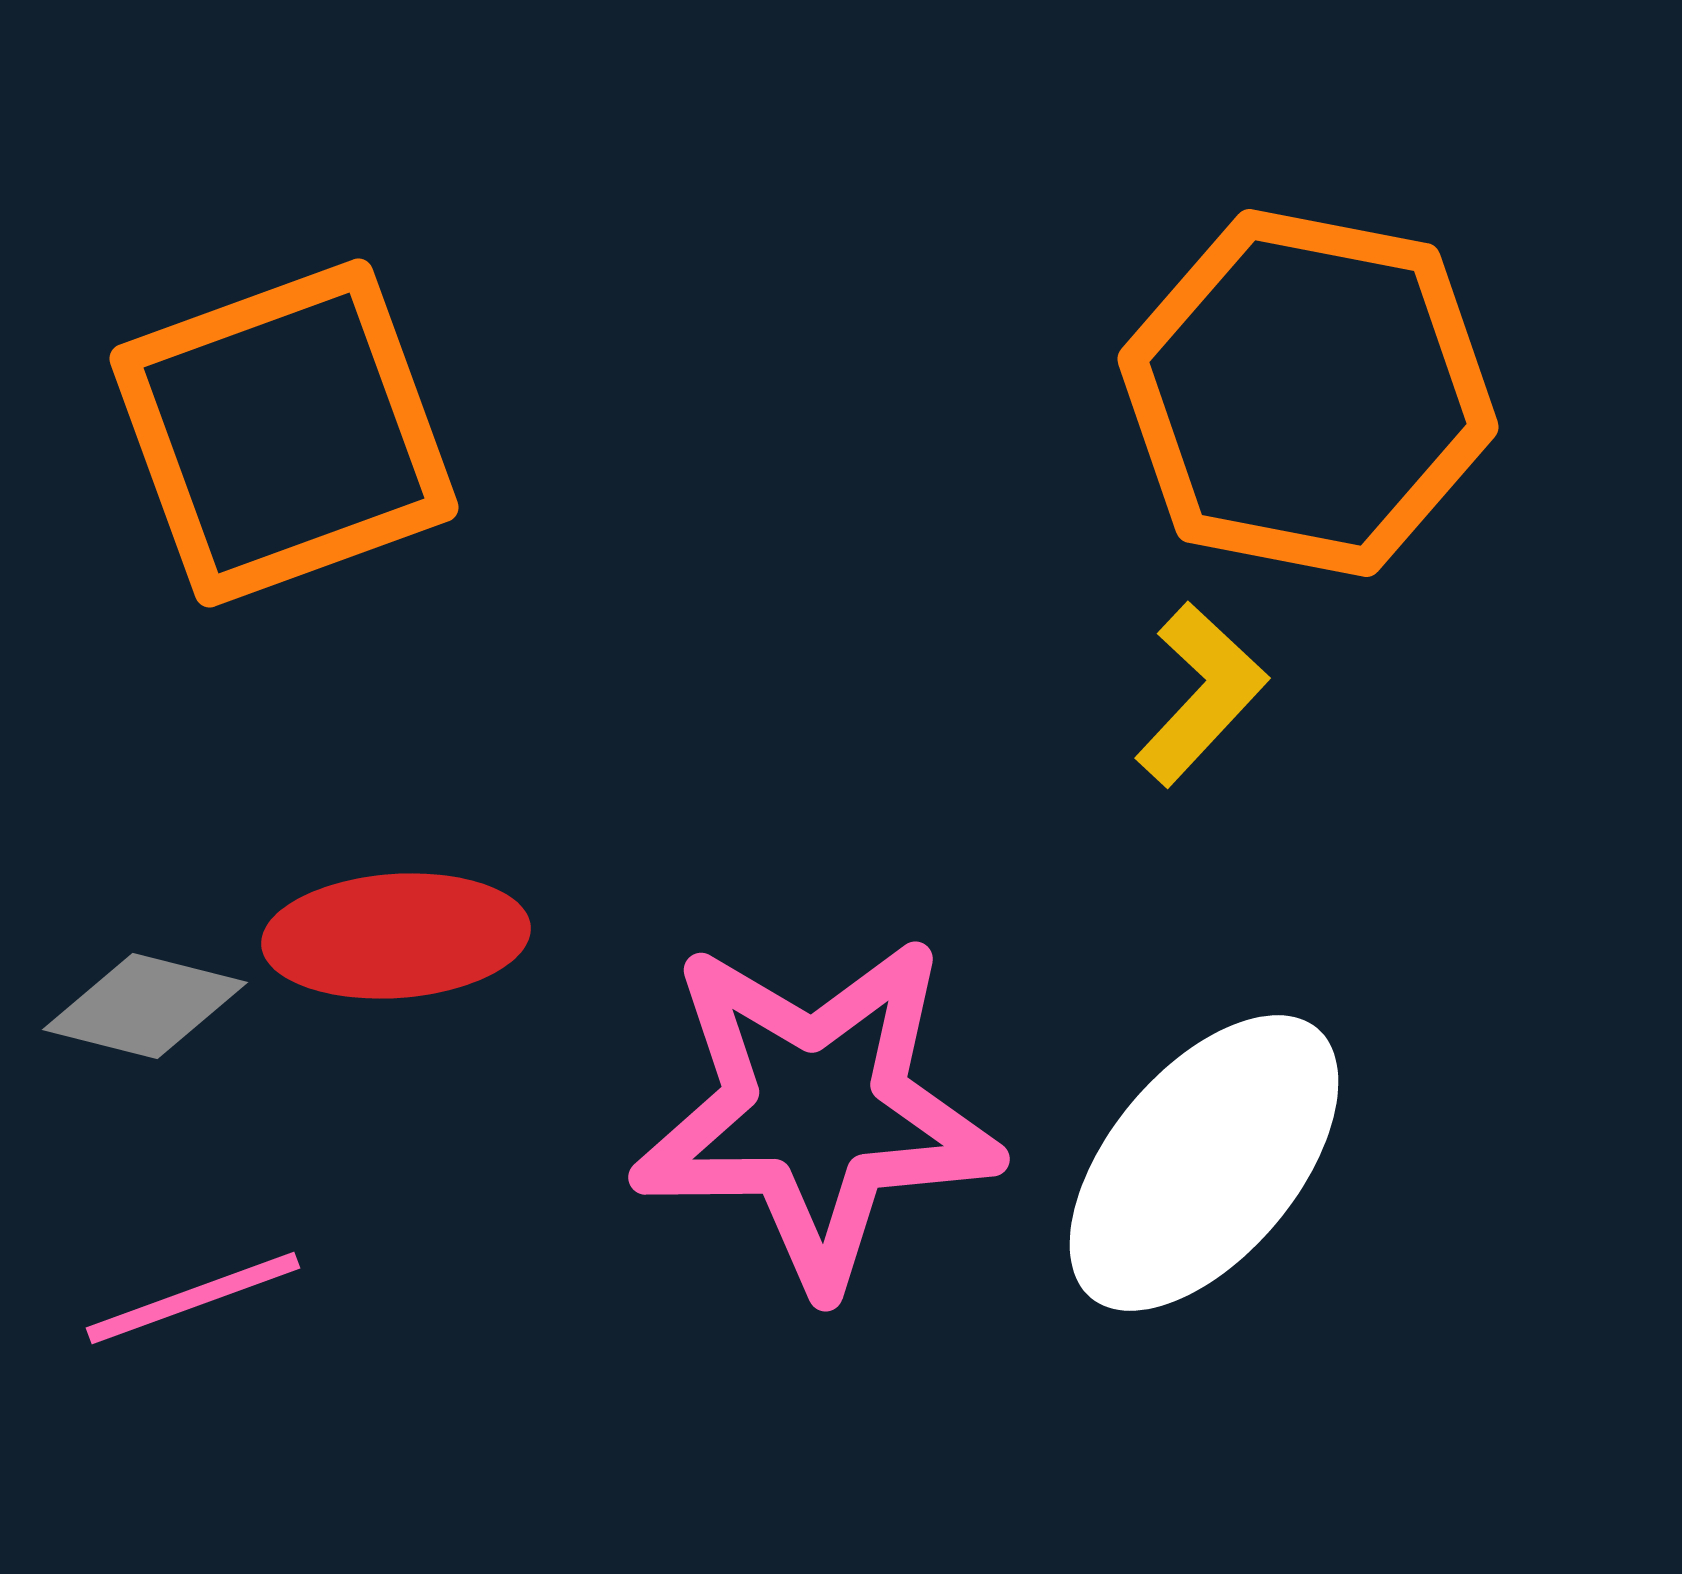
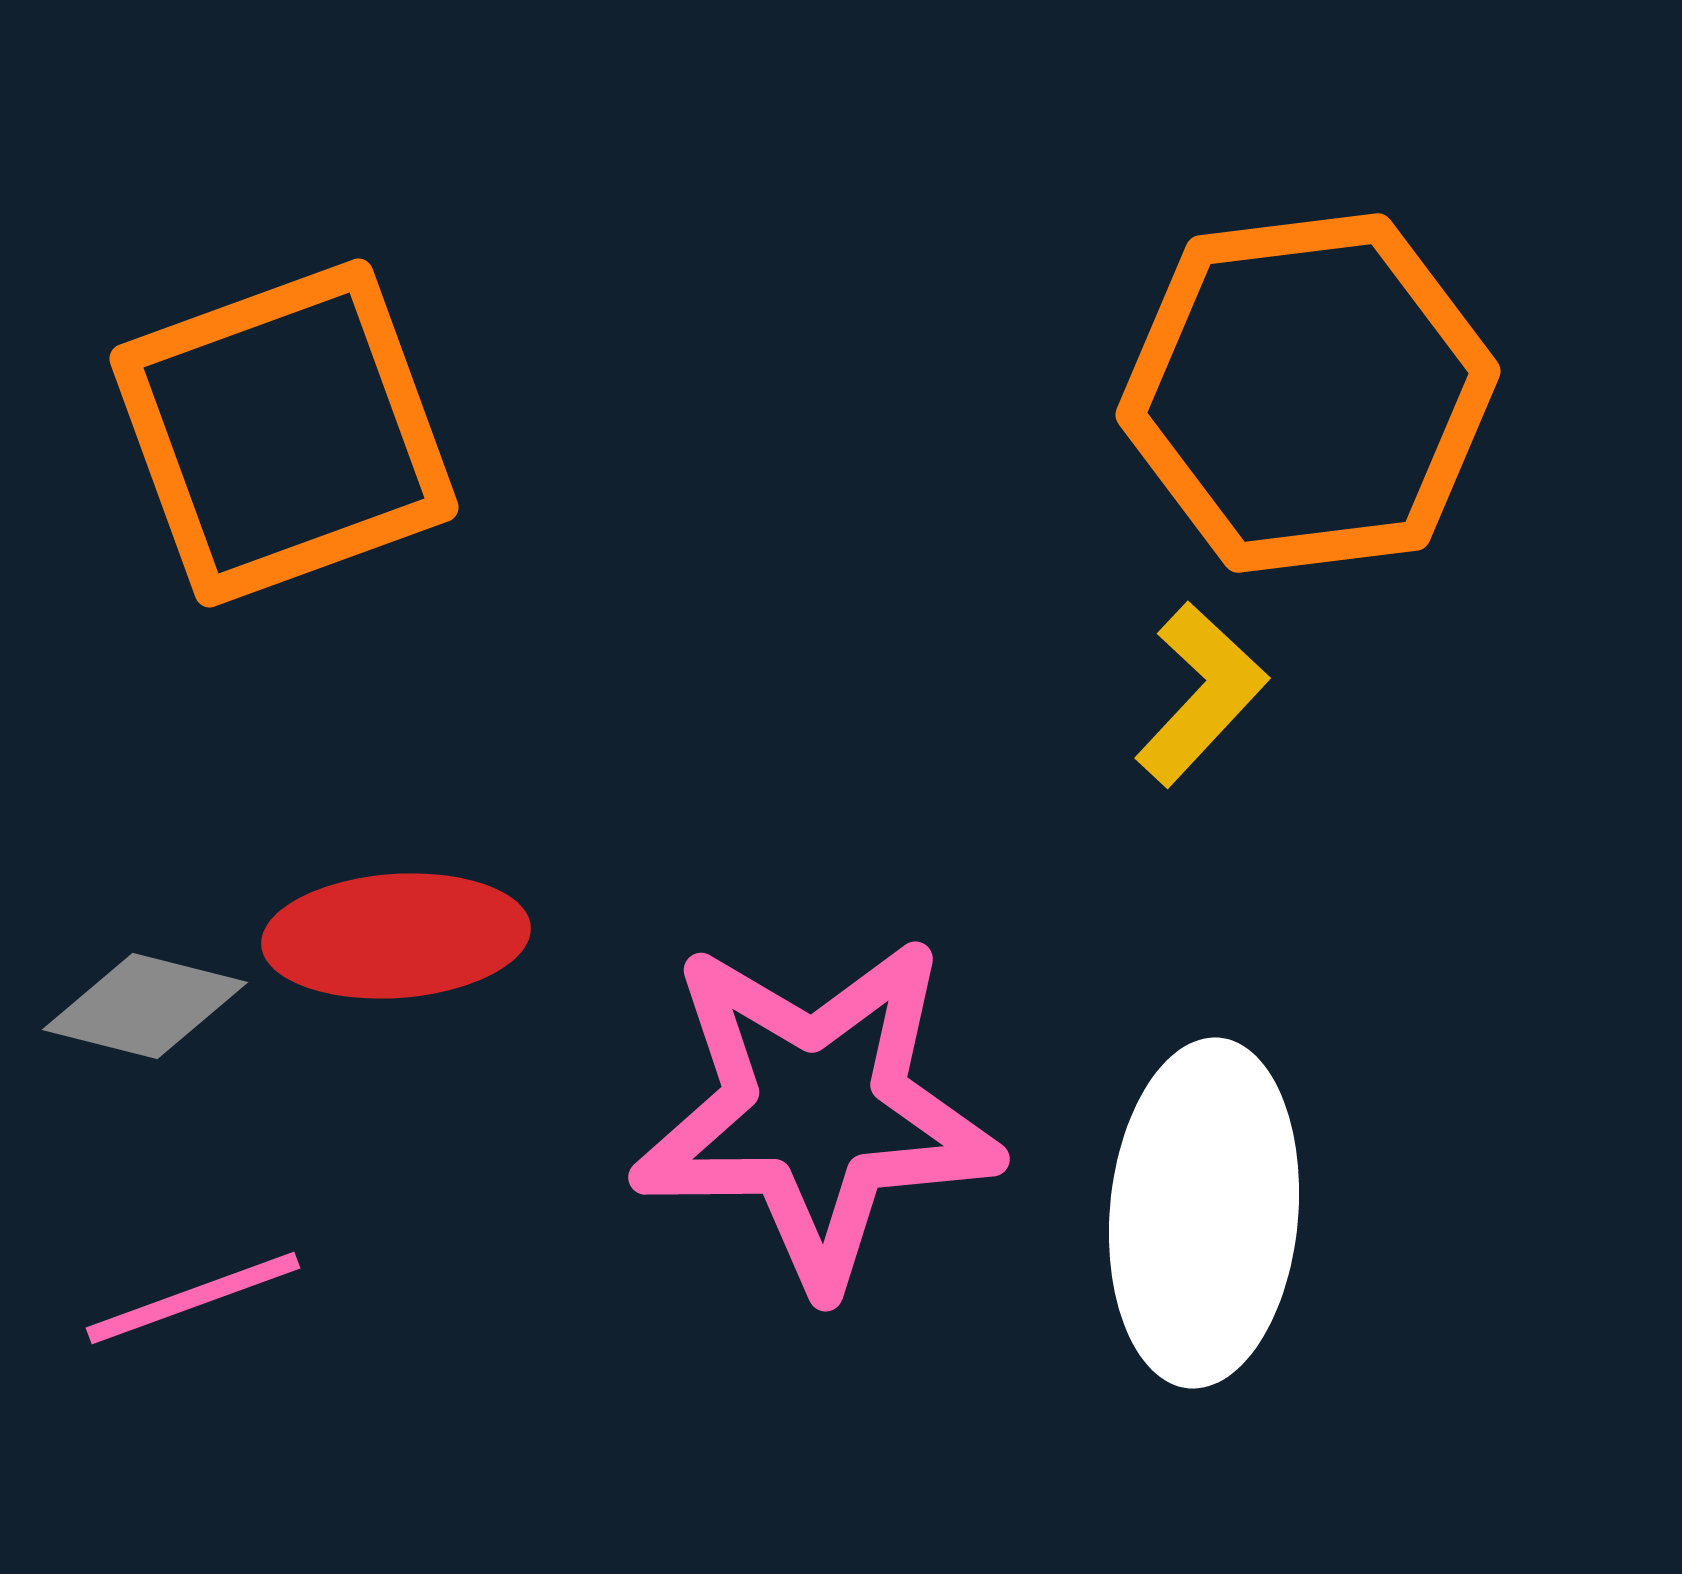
orange hexagon: rotated 18 degrees counterclockwise
white ellipse: moved 50 px down; rotated 35 degrees counterclockwise
